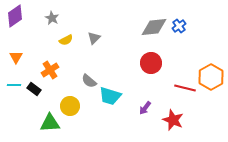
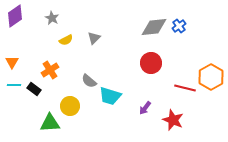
orange triangle: moved 4 px left, 5 px down
